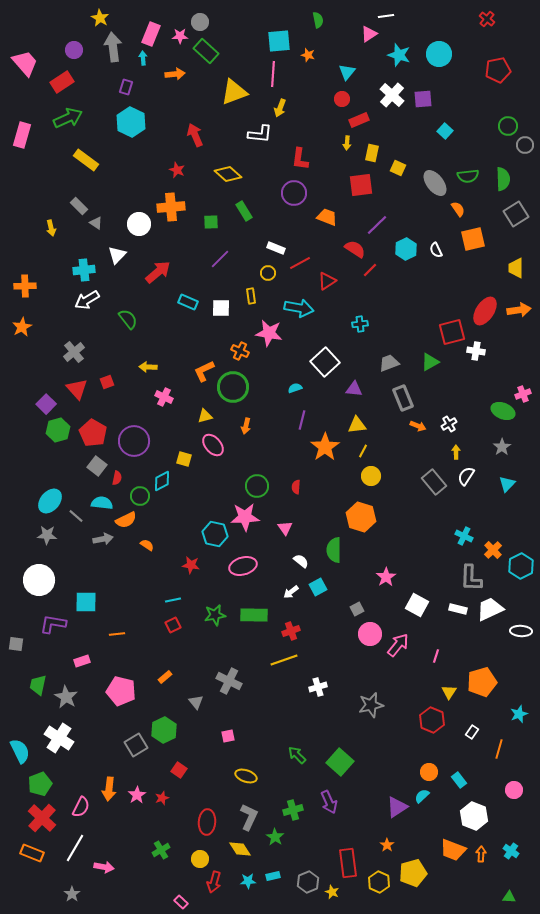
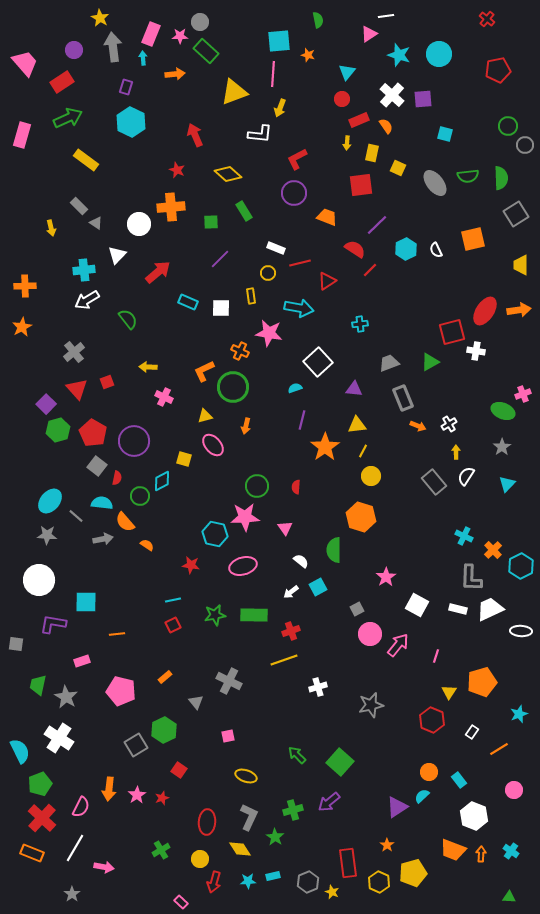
cyan square at (445, 131): moved 3 px down; rotated 28 degrees counterclockwise
red L-shape at (300, 159): moved 3 px left; rotated 55 degrees clockwise
green semicircle at (503, 179): moved 2 px left, 1 px up
orange semicircle at (458, 209): moved 72 px left, 83 px up
red line at (300, 263): rotated 15 degrees clockwise
yellow trapezoid at (516, 268): moved 5 px right, 3 px up
white square at (325, 362): moved 7 px left
orange semicircle at (126, 520): moved 1 px left, 2 px down; rotated 75 degrees clockwise
orange line at (499, 749): rotated 42 degrees clockwise
purple arrow at (329, 802): rotated 75 degrees clockwise
